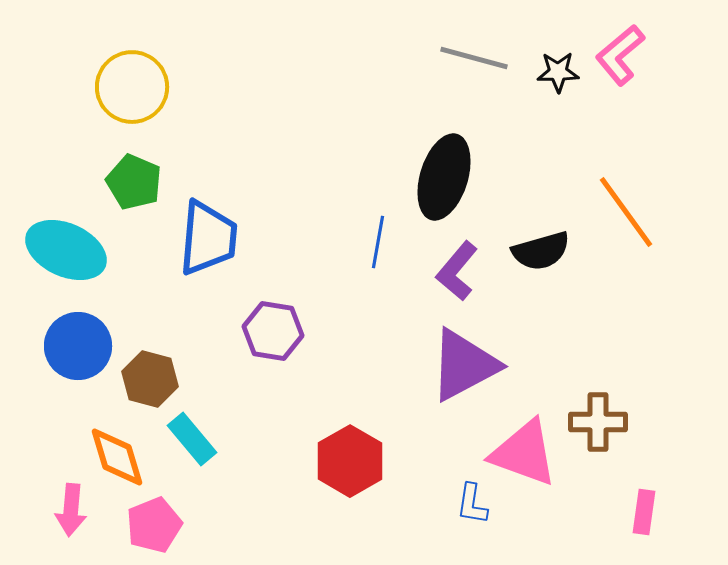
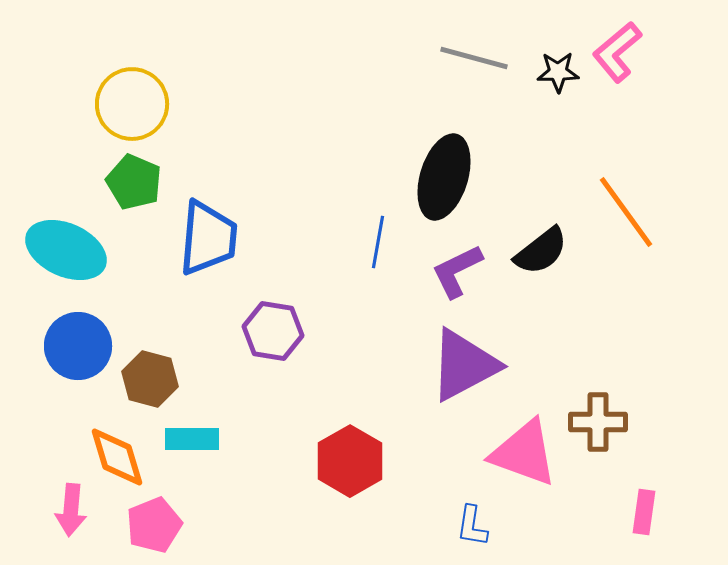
pink L-shape: moved 3 px left, 3 px up
yellow circle: moved 17 px down
black semicircle: rotated 22 degrees counterclockwise
purple L-shape: rotated 24 degrees clockwise
cyan rectangle: rotated 50 degrees counterclockwise
blue L-shape: moved 22 px down
